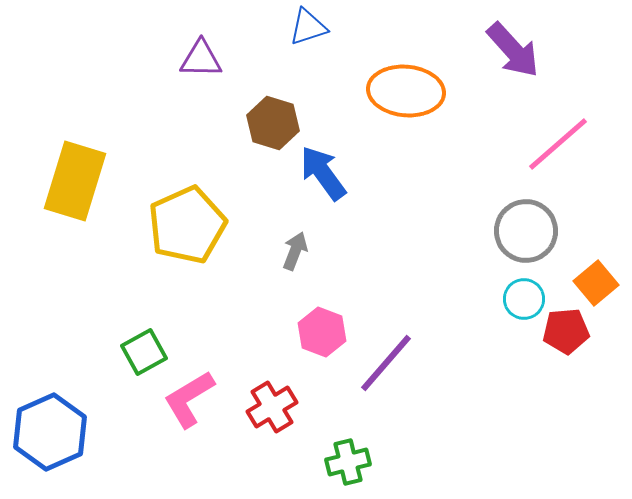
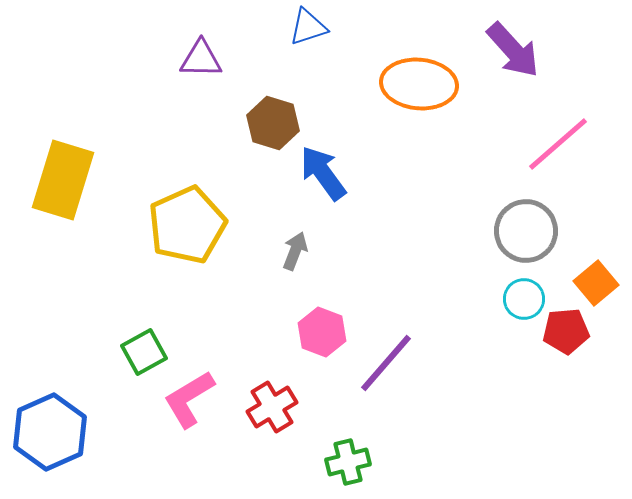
orange ellipse: moved 13 px right, 7 px up
yellow rectangle: moved 12 px left, 1 px up
